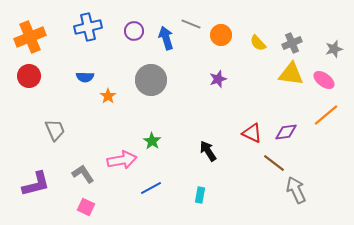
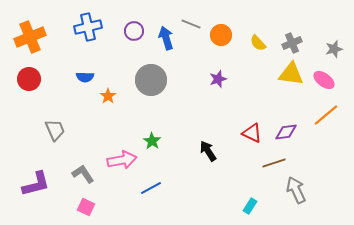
red circle: moved 3 px down
brown line: rotated 55 degrees counterclockwise
cyan rectangle: moved 50 px right, 11 px down; rotated 21 degrees clockwise
